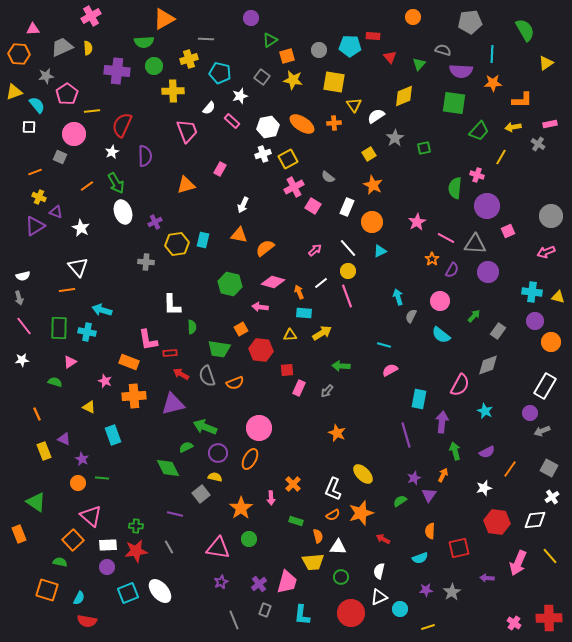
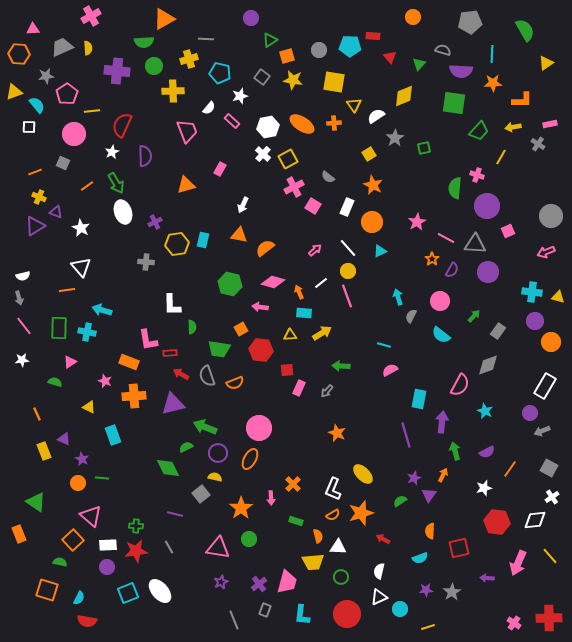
white cross at (263, 154): rotated 28 degrees counterclockwise
gray square at (60, 157): moved 3 px right, 6 px down
white triangle at (78, 267): moved 3 px right
red circle at (351, 613): moved 4 px left, 1 px down
